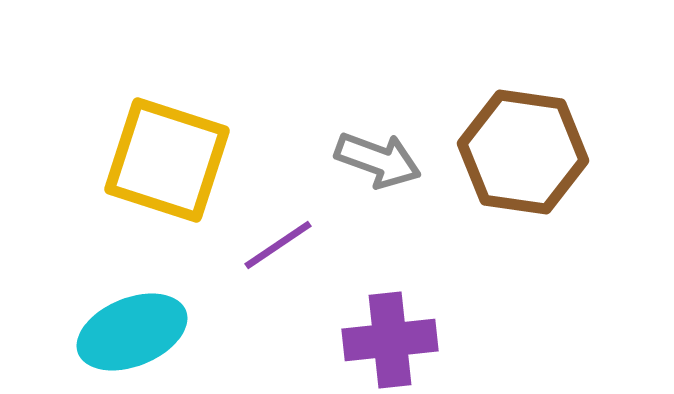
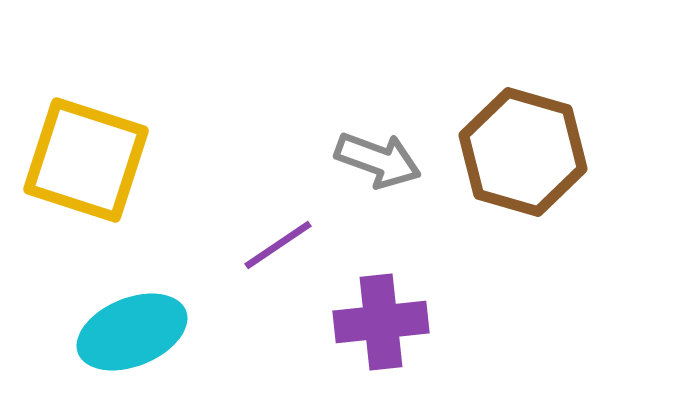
brown hexagon: rotated 8 degrees clockwise
yellow square: moved 81 px left
purple cross: moved 9 px left, 18 px up
